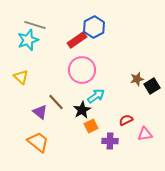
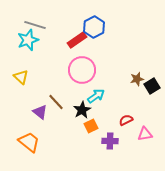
orange trapezoid: moved 9 px left
